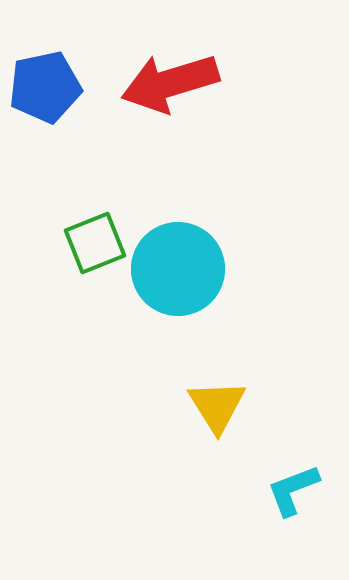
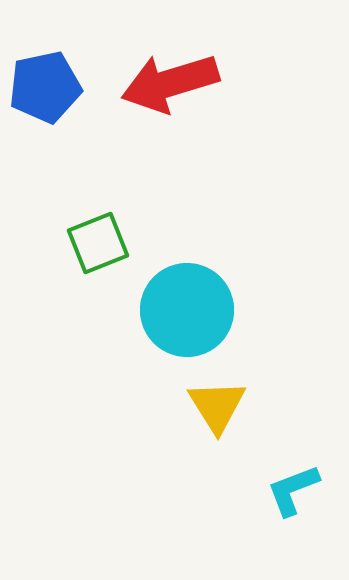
green square: moved 3 px right
cyan circle: moved 9 px right, 41 px down
